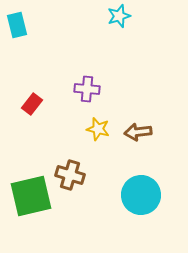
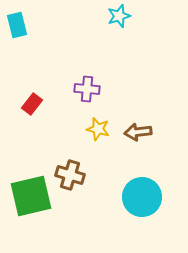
cyan circle: moved 1 px right, 2 px down
